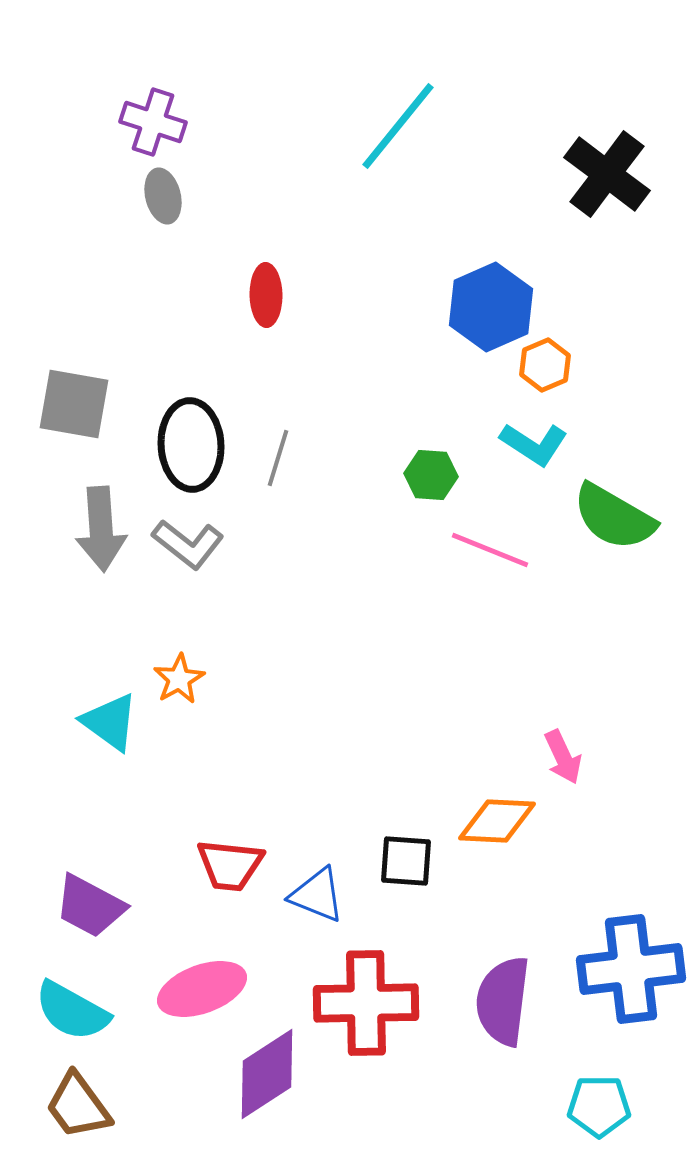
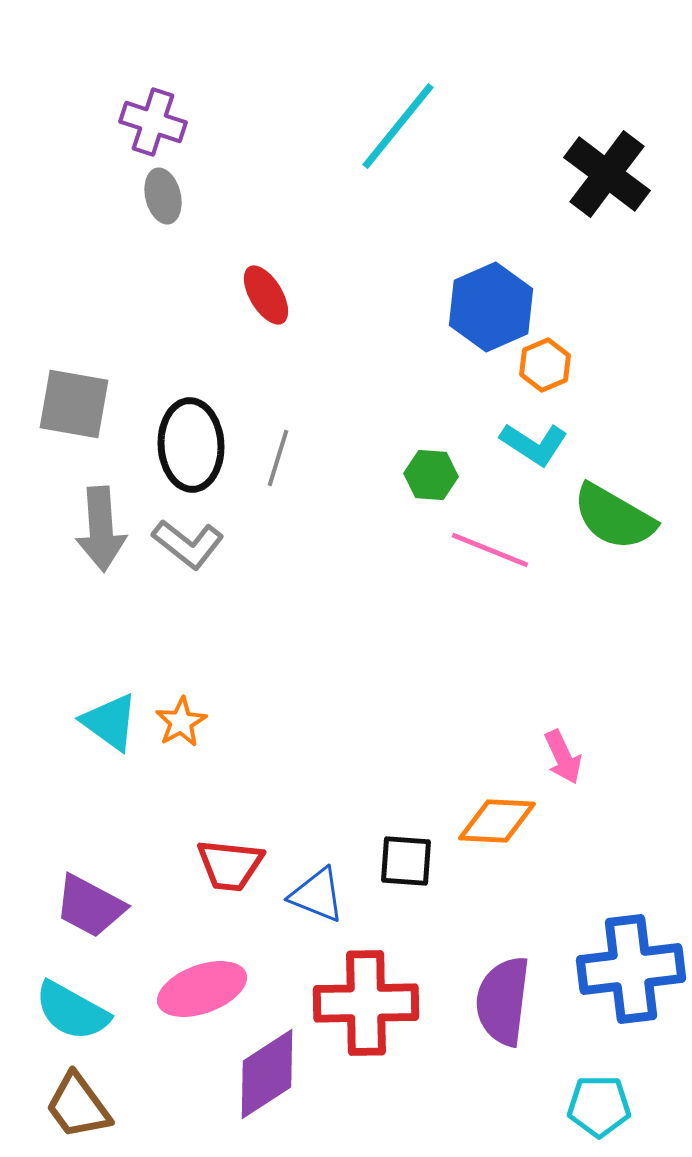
red ellipse: rotated 30 degrees counterclockwise
orange star: moved 2 px right, 43 px down
